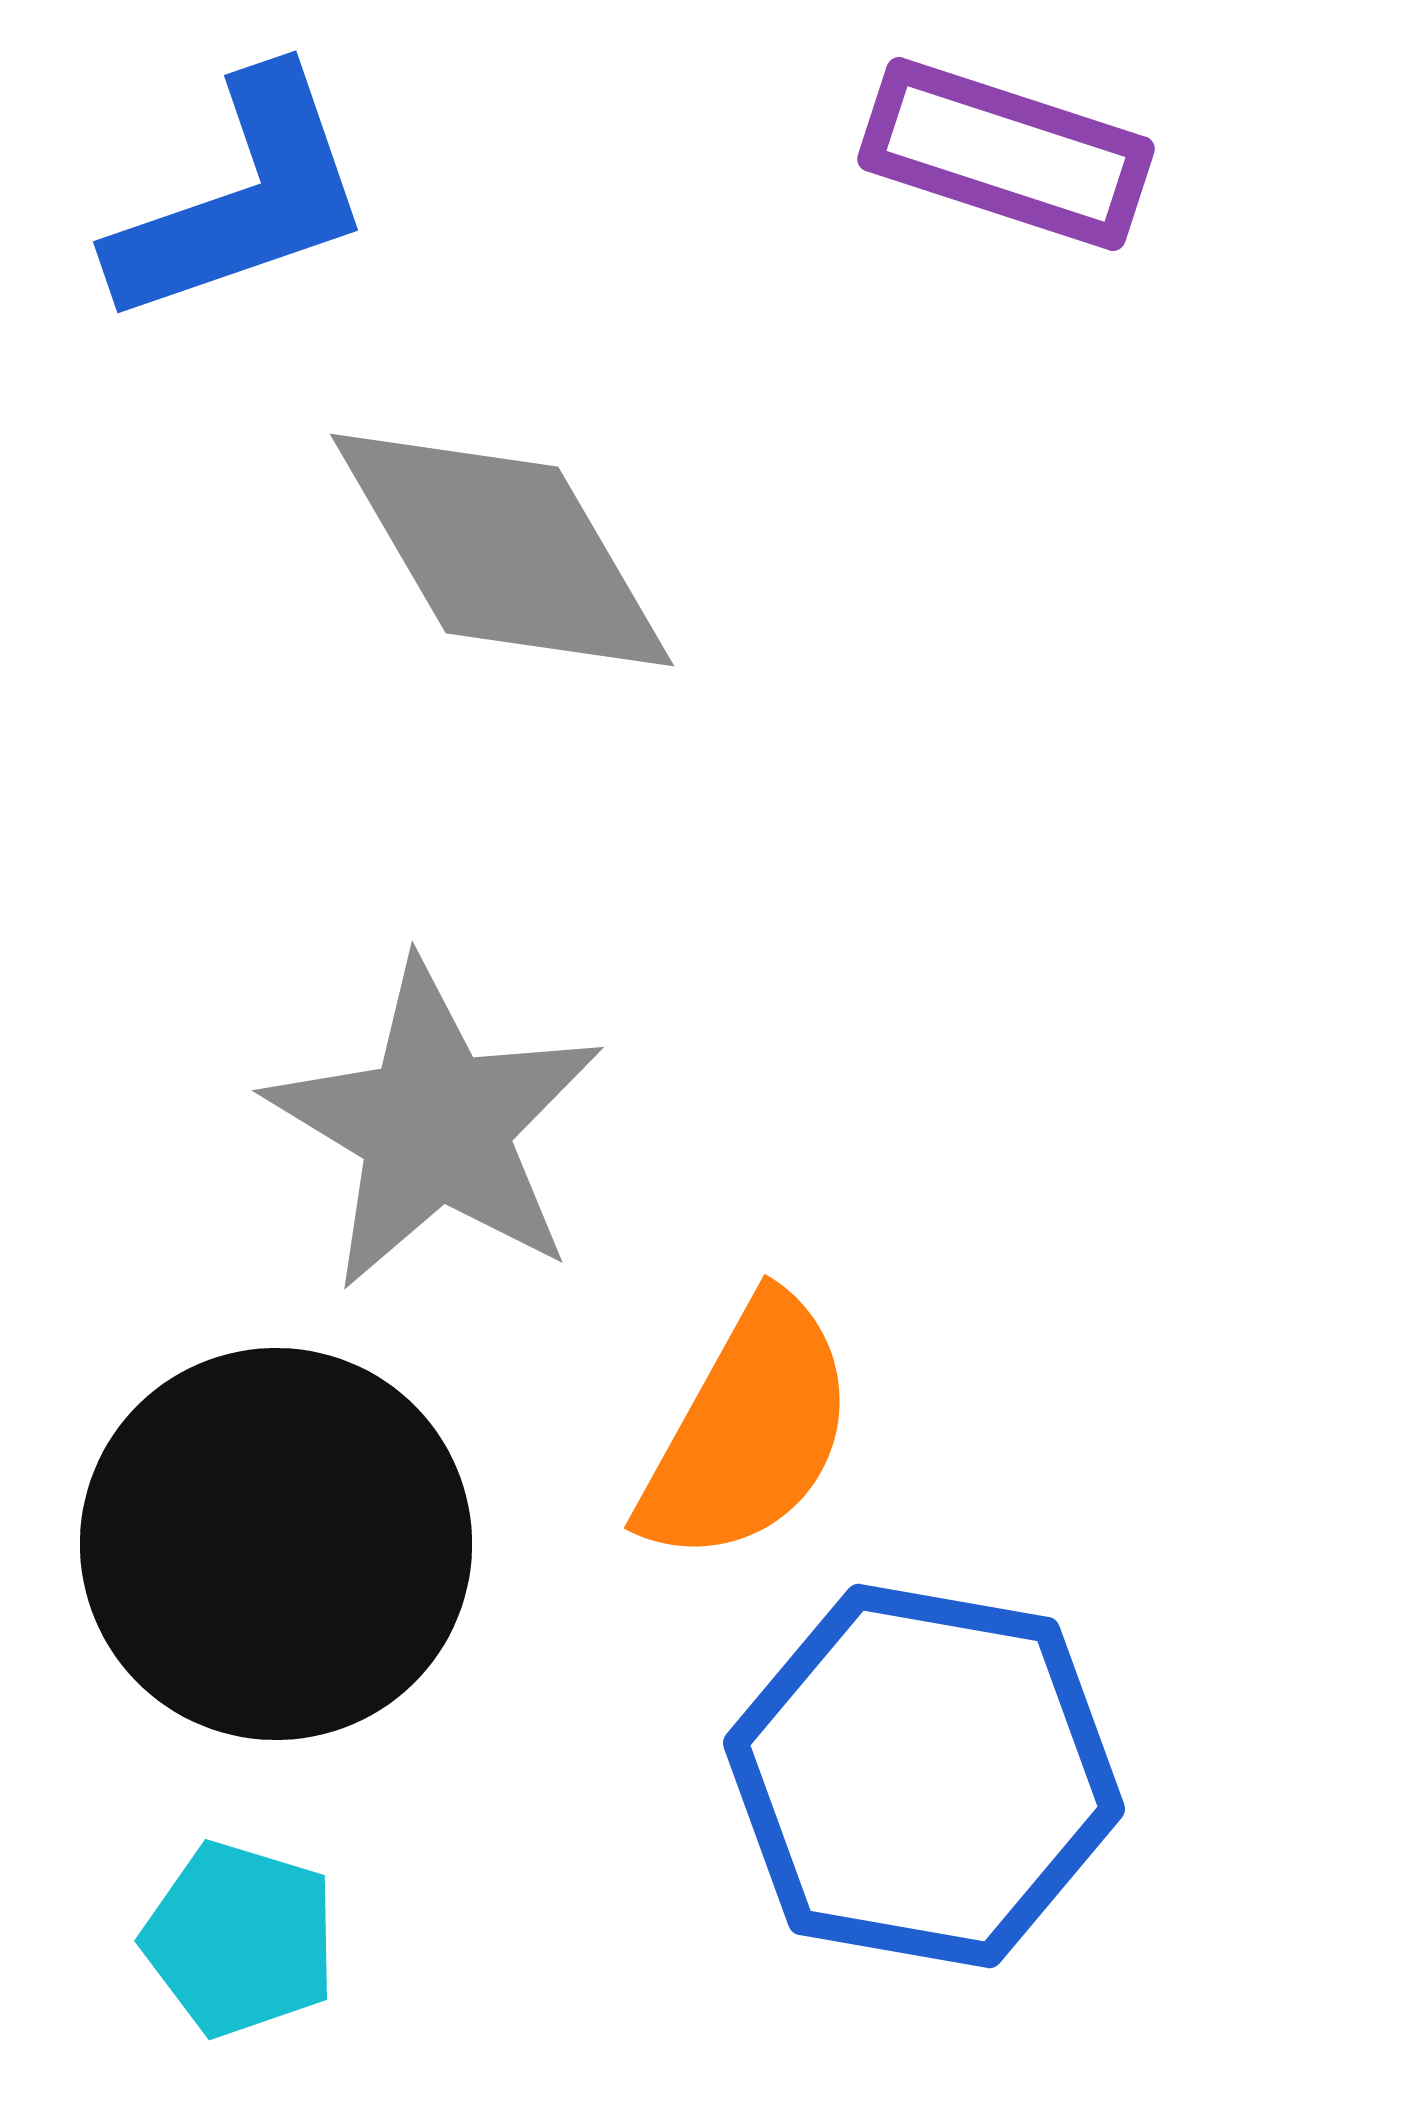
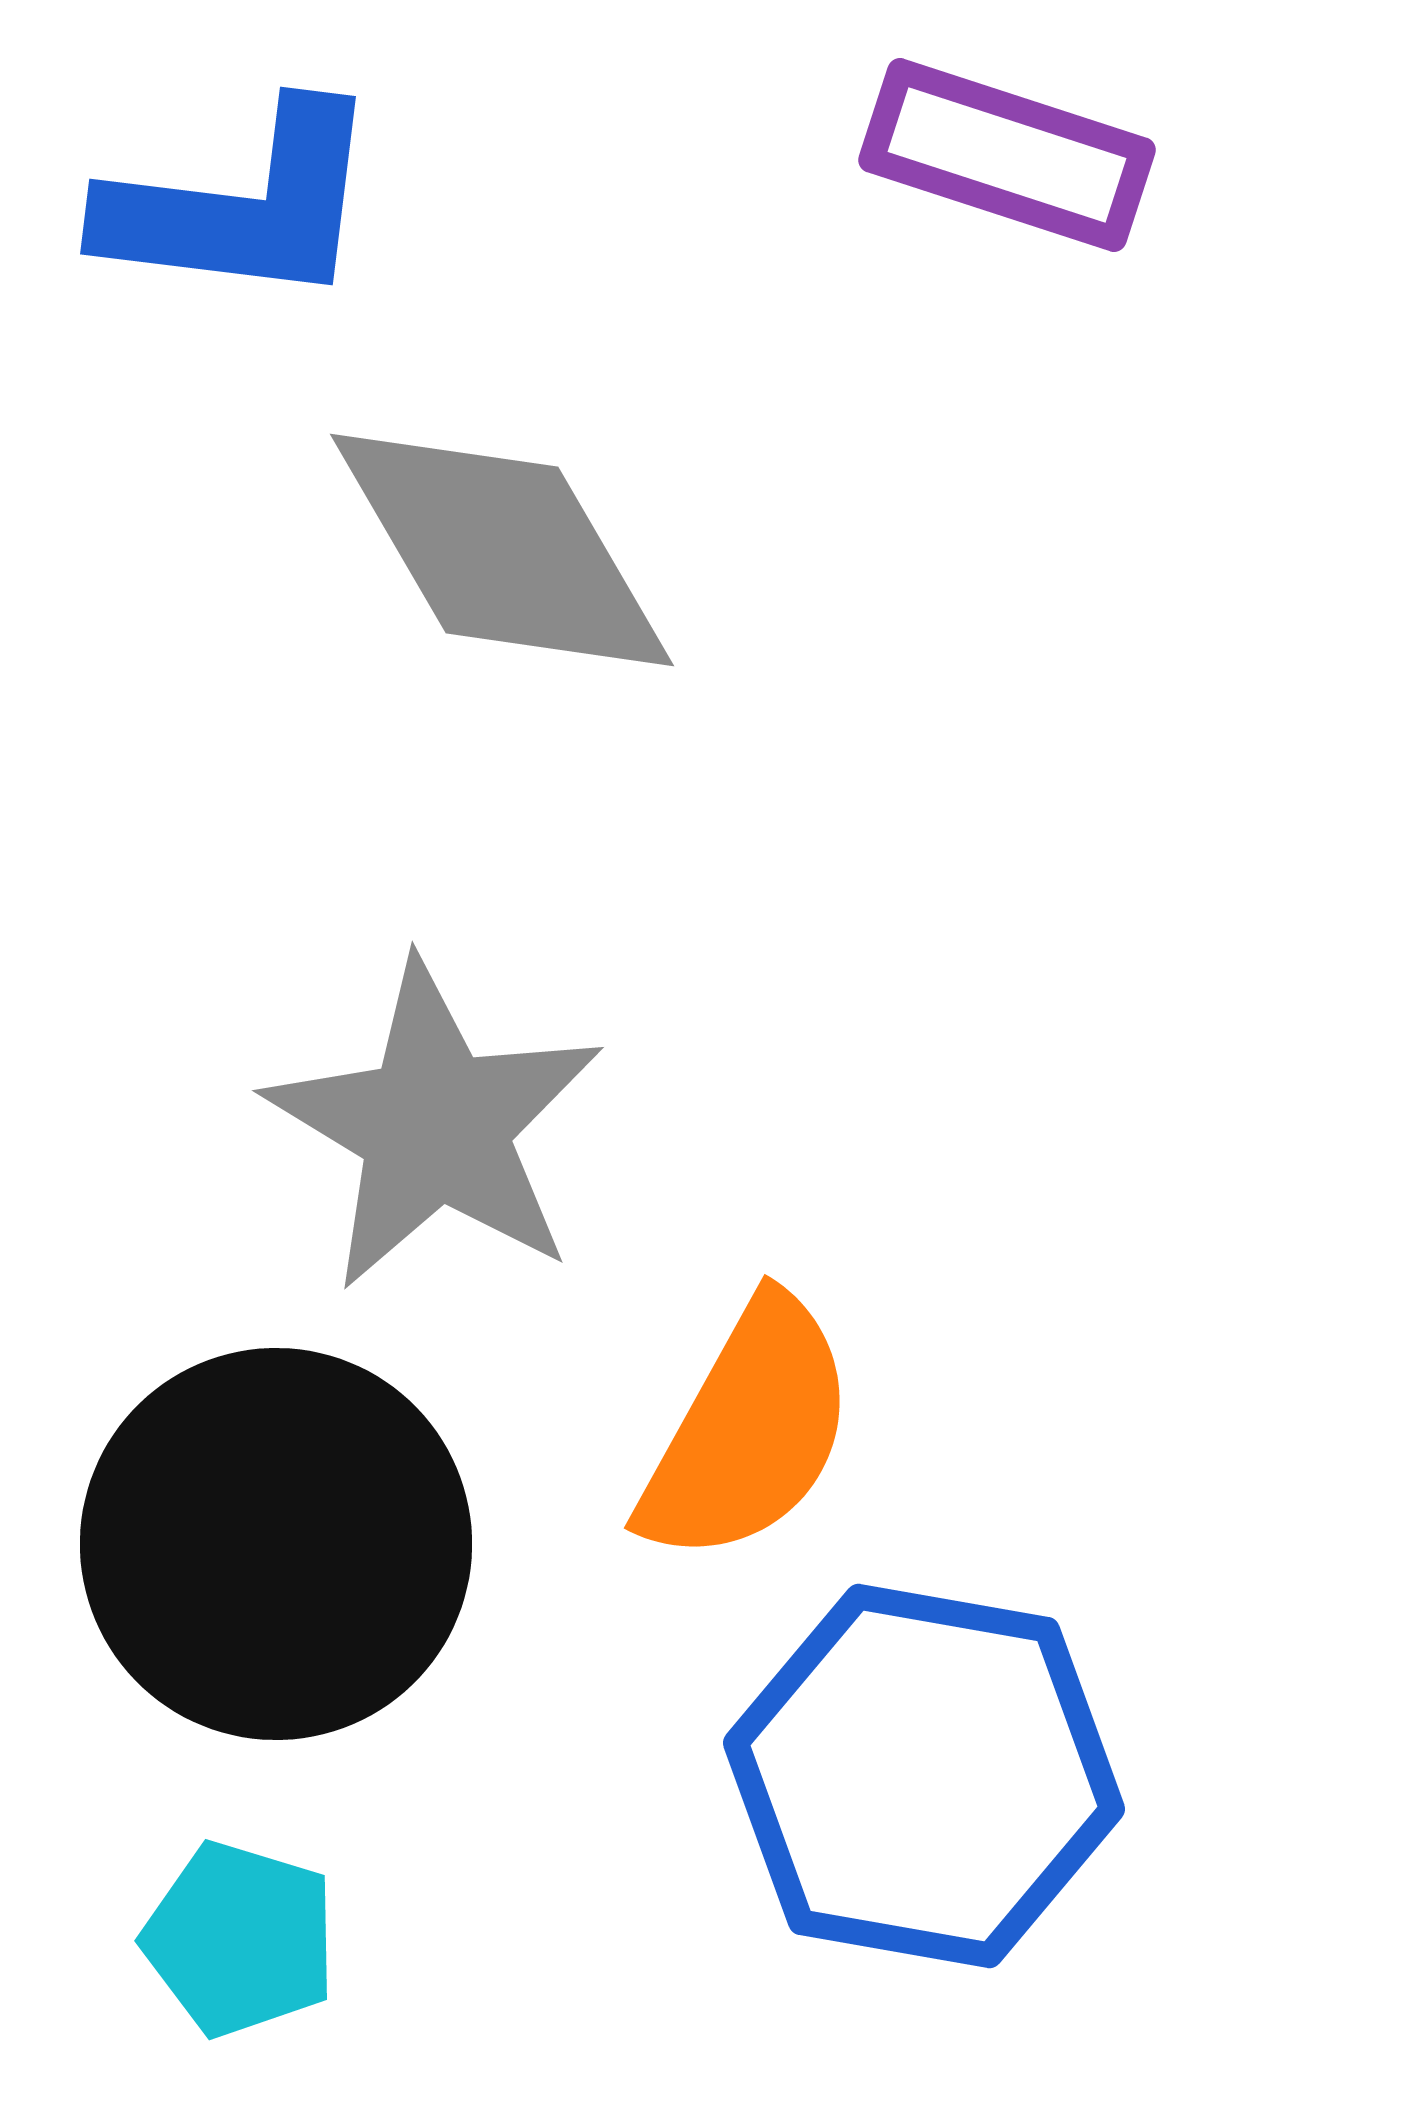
purple rectangle: moved 1 px right, 1 px down
blue L-shape: moved 7 px down; rotated 26 degrees clockwise
